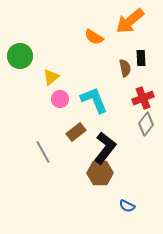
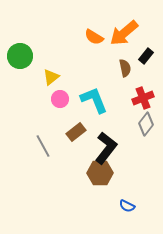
orange arrow: moved 6 px left, 12 px down
black rectangle: moved 5 px right, 2 px up; rotated 42 degrees clockwise
black L-shape: moved 1 px right
gray line: moved 6 px up
